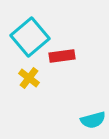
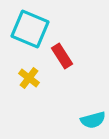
cyan square: moved 8 px up; rotated 27 degrees counterclockwise
red rectangle: rotated 65 degrees clockwise
